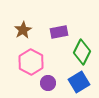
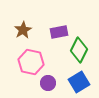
green diamond: moved 3 px left, 2 px up
pink hexagon: rotated 15 degrees counterclockwise
